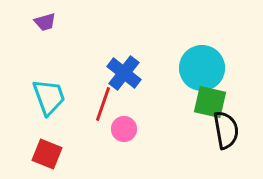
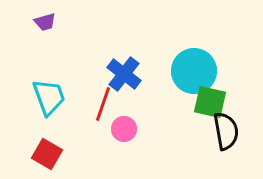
cyan circle: moved 8 px left, 3 px down
blue cross: moved 1 px down
black semicircle: moved 1 px down
red square: rotated 8 degrees clockwise
